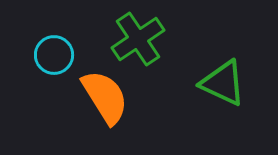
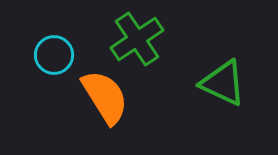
green cross: moved 1 px left
